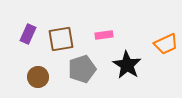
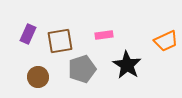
brown square: moved 1 px left, 2 px down
orange trapezoid: moved 3 px up
